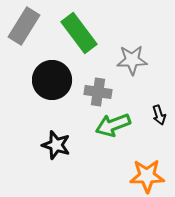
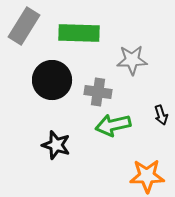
green rectangle: rotated 51 degrees counterclockwise
black arrow: moved 2 px right
green arrow: rotated 8 degrees clockwise
